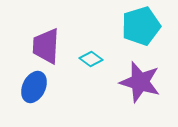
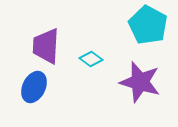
cyan pentagon: moved 7 px right, 1 px up; rotated 27 degrees counterclockwise
